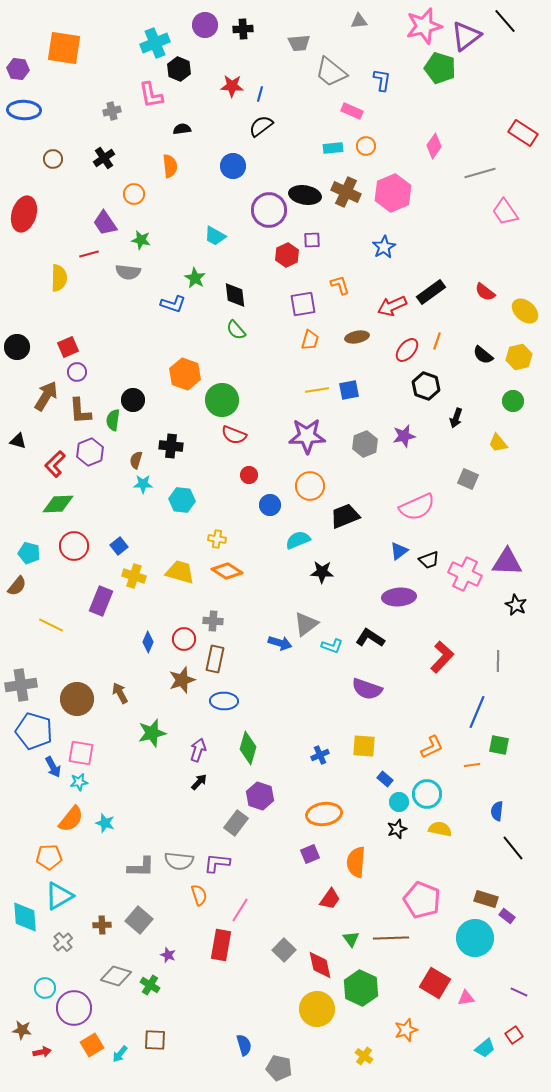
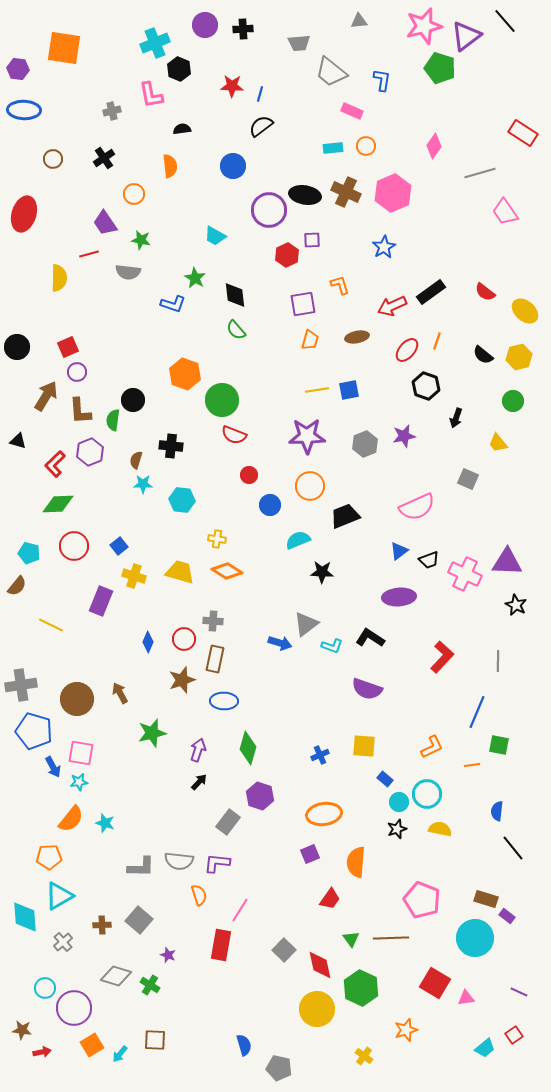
gray rectangle at (236, 823): moved 8 px left, 1 px up
